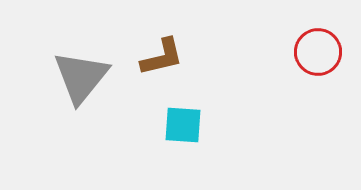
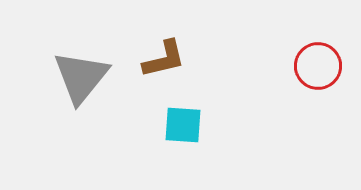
red circle: moved 14 px down
brown L-shape: moved 2 px right, 2 px down
